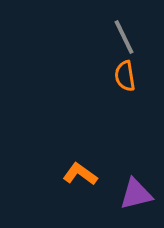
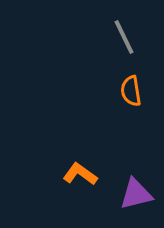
orange semicircle: moved 6 px right, 15 px down
